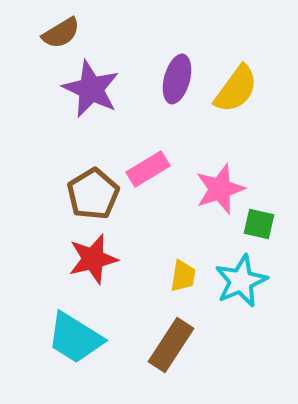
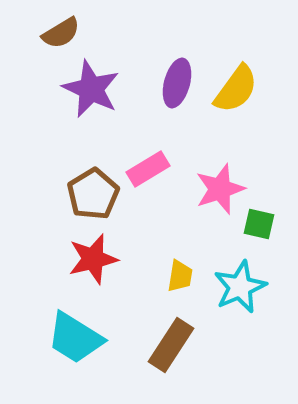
purple ellipse: moved 4 px down
yellow trapezoid: moved 3 px left
cyan star: moved 1 px left, 6 px down
